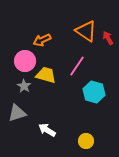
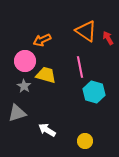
pink line: moved 3 px right, 1 px down; rotated 45 degrees counterclockwise
yellow circle: moved 1 px left
